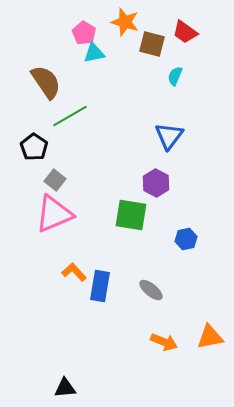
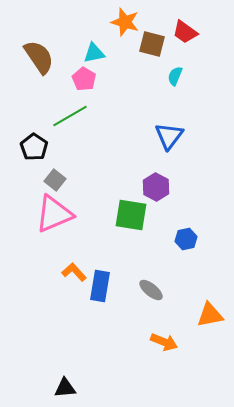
pink pentagon: moved 46 px down
brown semicircle: moved 7 px left, 25 px up
purple hexagon: moved 4 px down
orange triangle: moved 22 px up
